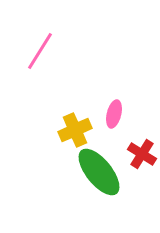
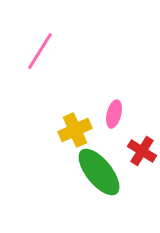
red cross: moved 3 px up
